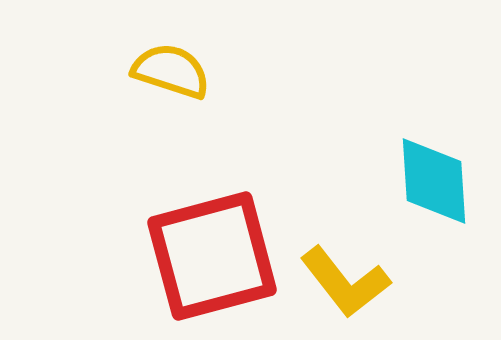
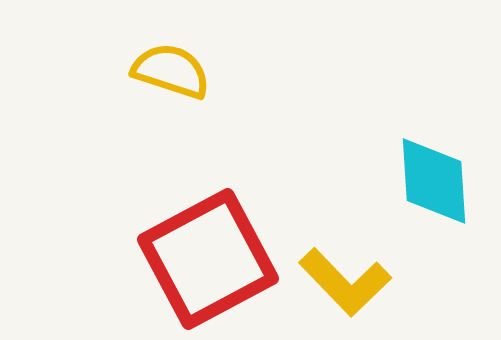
red square: moved 4 px left, 3 px down; rotated 13 degrees counterclockwise
yellow L-shape: rotated 6 degrees counterclockwise
